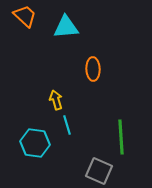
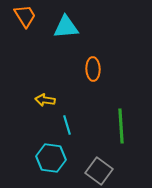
orange trapezoid: rotated 15 degrees clockwise
yellow arrow: moved 11 px left; rotated 66 degrees counterclockwise
green line: moved 11 px up
cyan hexagon: moved 16 px right, 15 px down
gray square: rotated 12 degrees clockwise
